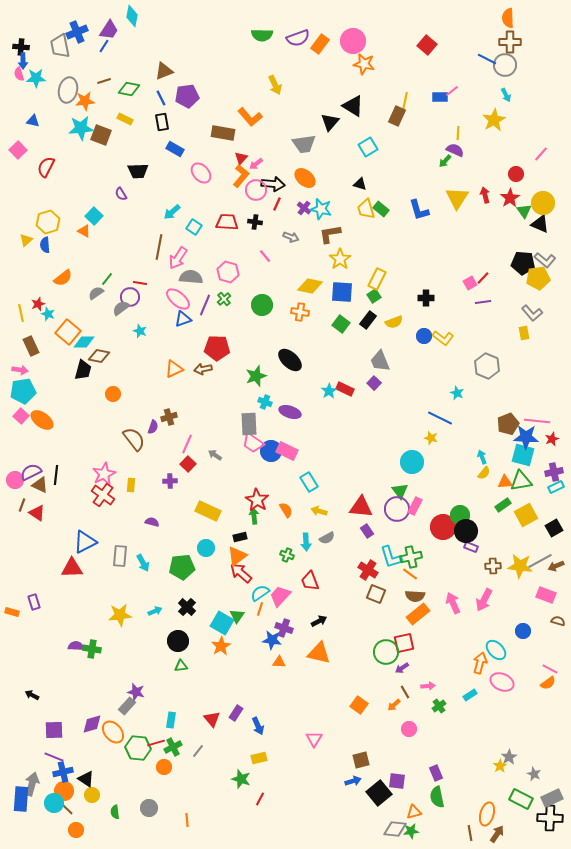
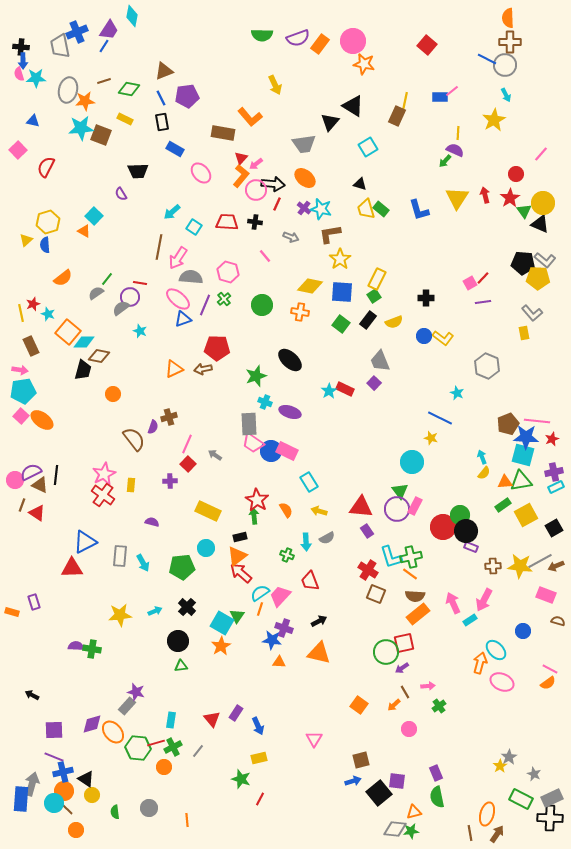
yellow pentagon at (538, 278): rotated 10 degrees clockwise
red star at (38, 304): moved 5 px left
cyan rectangle at (470, 695): moved 75 px up
